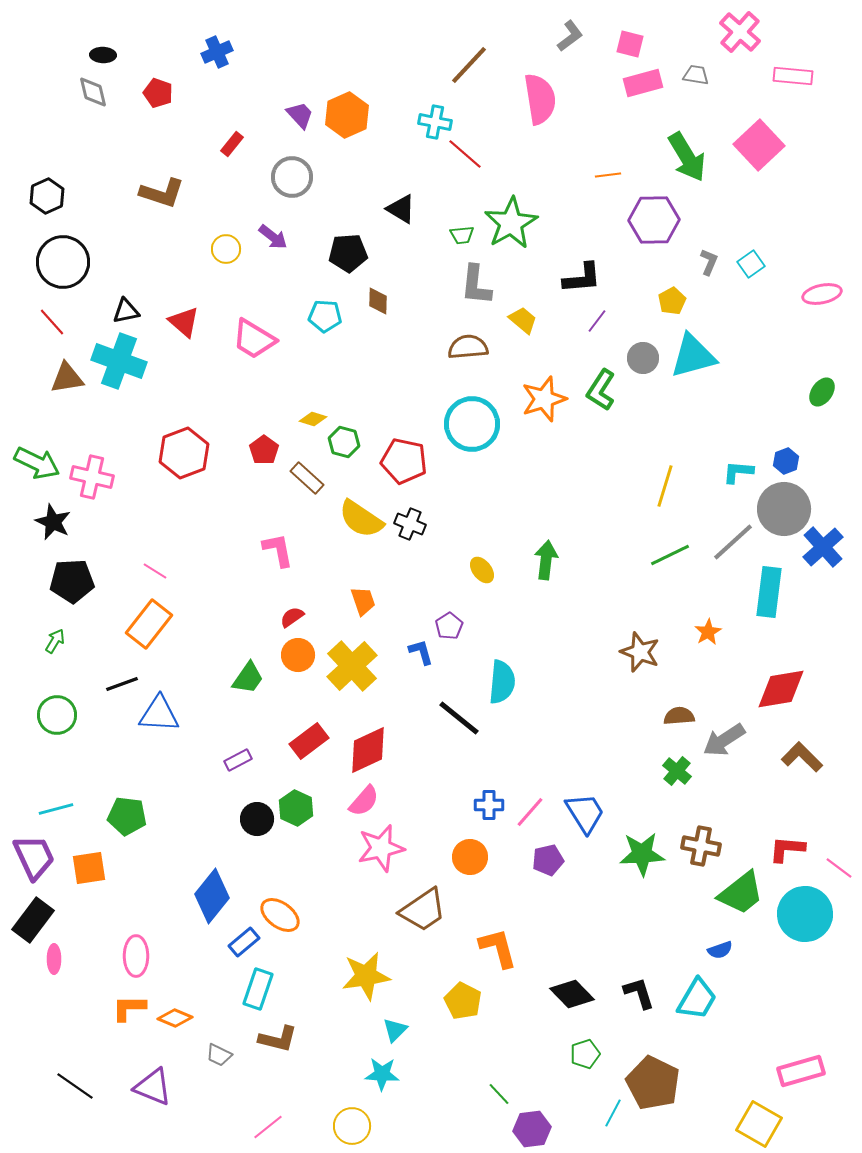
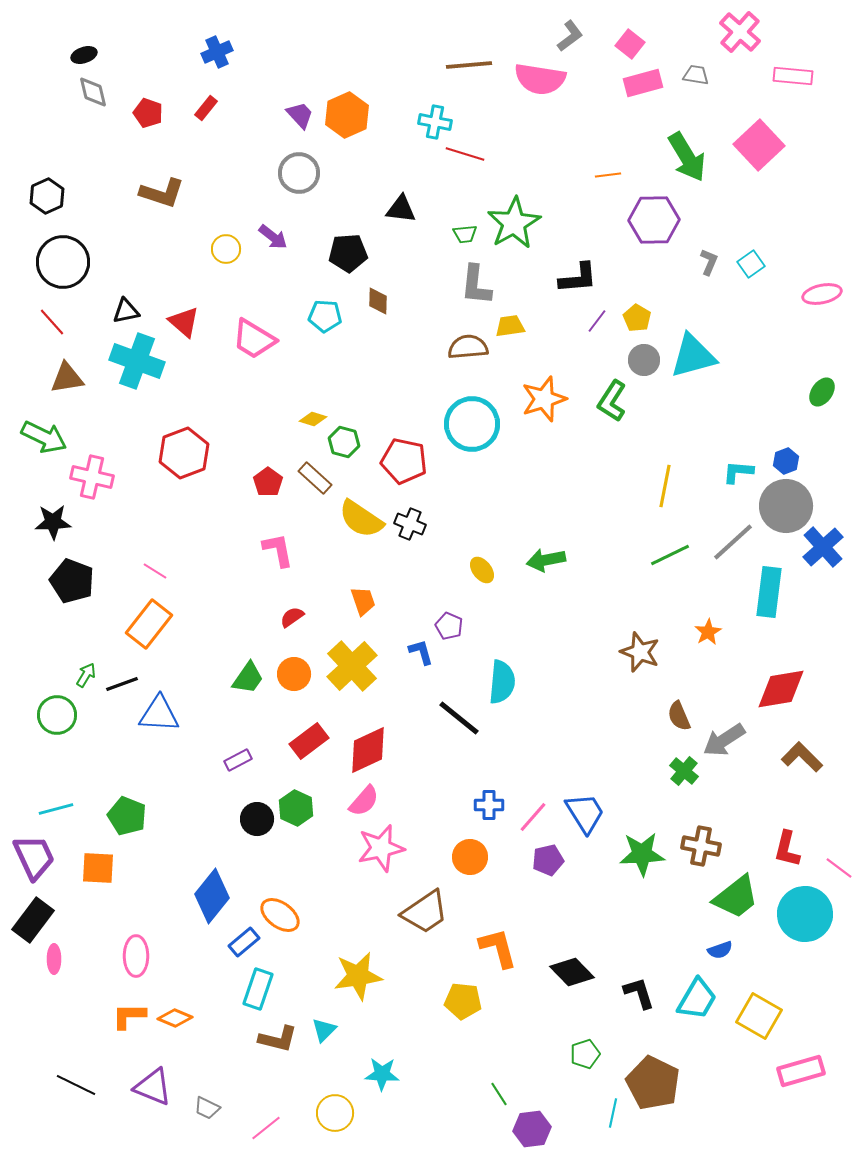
pink square at (630, 44): rotated 24 degrees clockwise
black ellipse at (103, 55): moved 19 px left; rotated 20 degrees counterclockwise
brown line at (469, 65): rotated 42 degrees clockwise
red pentagon at (158, 93): moved 10 px left, 20 px down
pink semicircle at (540, 99): moved 20 px up; rotated 108 degrees clockwise
red rectangle at (232, 144): moved 26 px left, 36 px up
red line at (465, 154): rotated 24 degrees counterclockwise
gray circle at (292, 177): moved 7 px right, 4 px up
black triangle at (401, 209): rotated 24 degrees counterclockwise
green star at (511, 223): moved 3 px right
green trapezoid at (462, 235): moved 3 px right, 1 px up
black L-shape at (582, 278): moved 4 px left
yellow pentagon at (672, 301): moved 35 px left, 17 px down; rotated 12 degrees counterclockwise
yellow trapezoid at (523, 320): moved 13 px left, 6 px down; rotated 48 degrees counterclockwise
gray circle at (643, 358): moved 1 px right, 2 px down
cyan cross at (119, 361): moved 18 px right
green L-shape at (601, 390): moved 11 px right, 11 px down
red pentagon at (264, 450): moved 4 px right, 32 px down
green arrow at (37, 463): moved 7 px right, 26 px up
brown rectangle at (307, 478): moved 8 px right
yellow line at (665, 486): rotated 6 degrees counterclockwise
gray circle at (784, 509): moved 2 px right, 3 px up
black star at (53, 522): rotated 27 degrees counterclockwise
green arrow at (546, 560): rotated 108 degrees counterclockwise
black pentagon at (72, 581): rotated 24 degrees clockwise
purple pentagon at (449, 626): rotated 16 degrees counterclockwise
green arrow at (55, 641): moved 31 px right, 34 px down
orange circle at (298, 655): moved 4 px left, 19 px down
brown semicircle at (679, 716): rotated 108 degrees counterclockwise
green cross at (677, 771): moved 7 px right
pink line at (530, 812): moved 3 px right, 5 px down
green pentagon at (127, 816): rotated 15 degrees clockwise
red L-shape at (787, 849): rotated 81 degrees counterclockwise
orange square at (89, 868): moved 9 px right; rotated 12 degrees clockwise
green trapezoid at (741, 893): moved 5 px left, 4 px down
brown trapezoid at (423, 910): moved 2 px right, 2 px down
yellow star at (366, 976): moved 8 px left
black diamond at (572, 994): moved 22 px up
yellow pentagon at (463, 1001): rotated 21 degrees counterclockwise
orange L-shape at (129, 1008): moved 8 px down
cyan triangle at (395, 1030): moved 71 px left
gray trapezoid at (219, 1055): moved 12 px left, 53 px down
black line at (75, 1086): moved 1 px right, 1 px up; rotated 9 degrees counterclockwise
green line at (499, 1094): rotated 10 degrees clockwise
cyan line at (613, 1113): rotated 16 degrees counterclockwise
yellow square at (759, 1124): moved 108 px up
yellow circle at (352, 1126): moved 17 px left, 13 px up
pink line at (268, 1127): moved 2 px left, 1 px down
